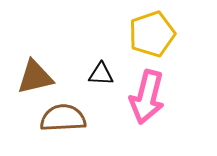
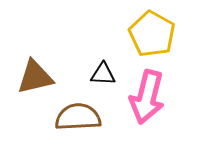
yellow pentagon: rotated 24 degrees counterclockwise
black triangle: moved 2 px right
brown semicircle: moved 15 px right, 1 px up
